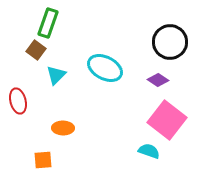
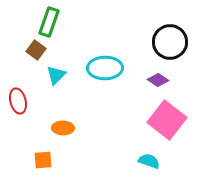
green rectangle: moved 1 px right, 1 px up
cyan ellipse: rotated 28 degrees counterclockwise
cyan semicircle: moved 10 px down
